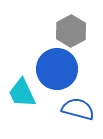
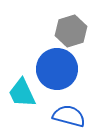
gray hexagon: rotated 12 degrees clockwise
blue semicircle: moved 9 px left, 7 px down
